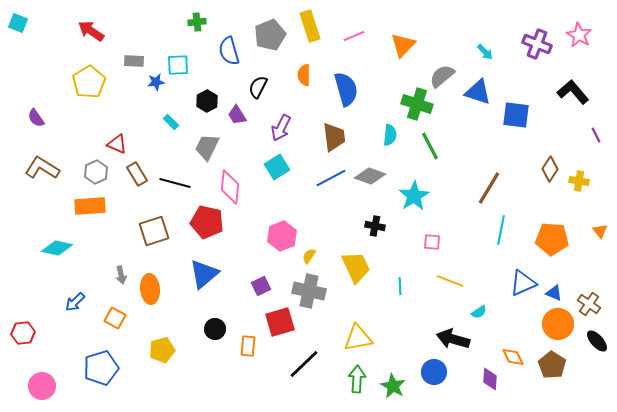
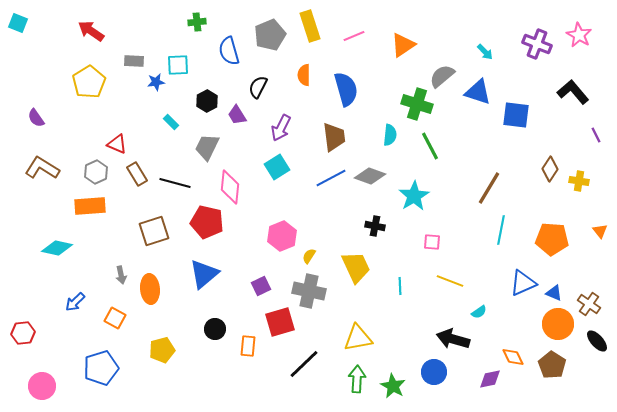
orange triangle at (403, 45): rotated 12 degrees clockwise
purple diamond at (490, 379): rotated 75 degrees clockwise
